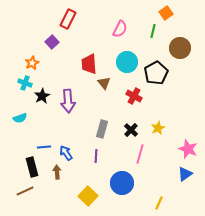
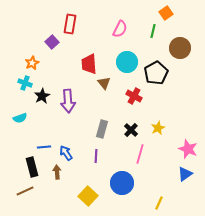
red rectangle: moved 2 px right, 5 px down; rotated 18 degrees counterclockwise
